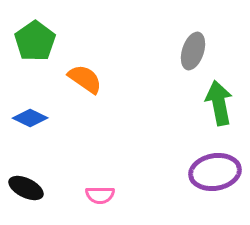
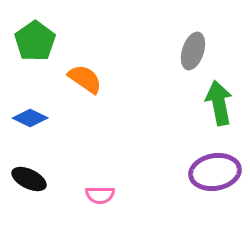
black ellipse: moved 3 px right, 9 px up
